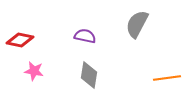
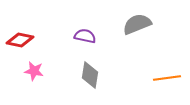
gray semicircle: rotated 40 degrees clockwise
gray diamond: moved 1 px right
